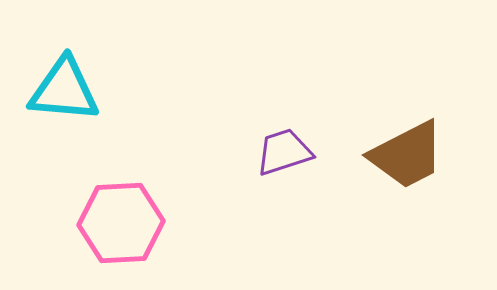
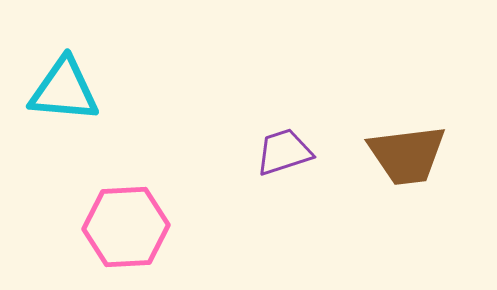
brown trapezoid: rotated 20 degrees clockwise
pink hexagon: moved 5 px right, 4 px down
